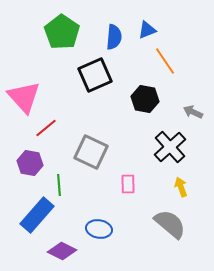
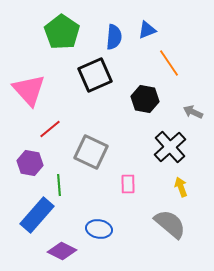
orange line: moved 4 px right, 2 px down
pink triangle: moved 5 px right, 7 px up
red line: moved 4 px right, 1 px down
